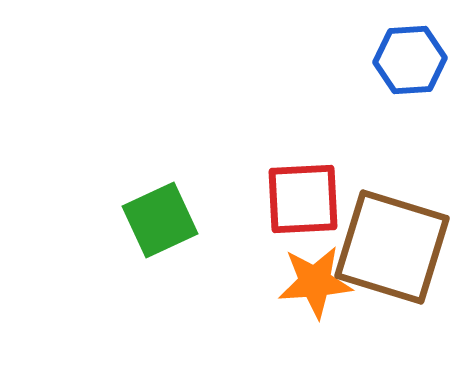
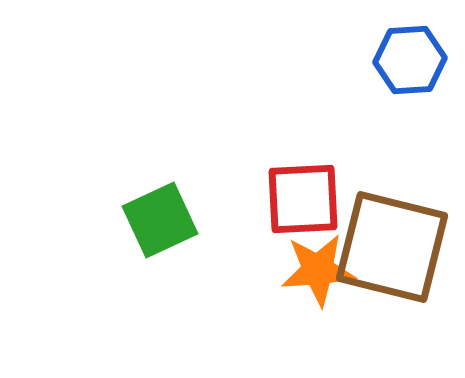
brown square: rotated 3 degrees counterclockwise
orange star: moved 3 px right, 12 px up
